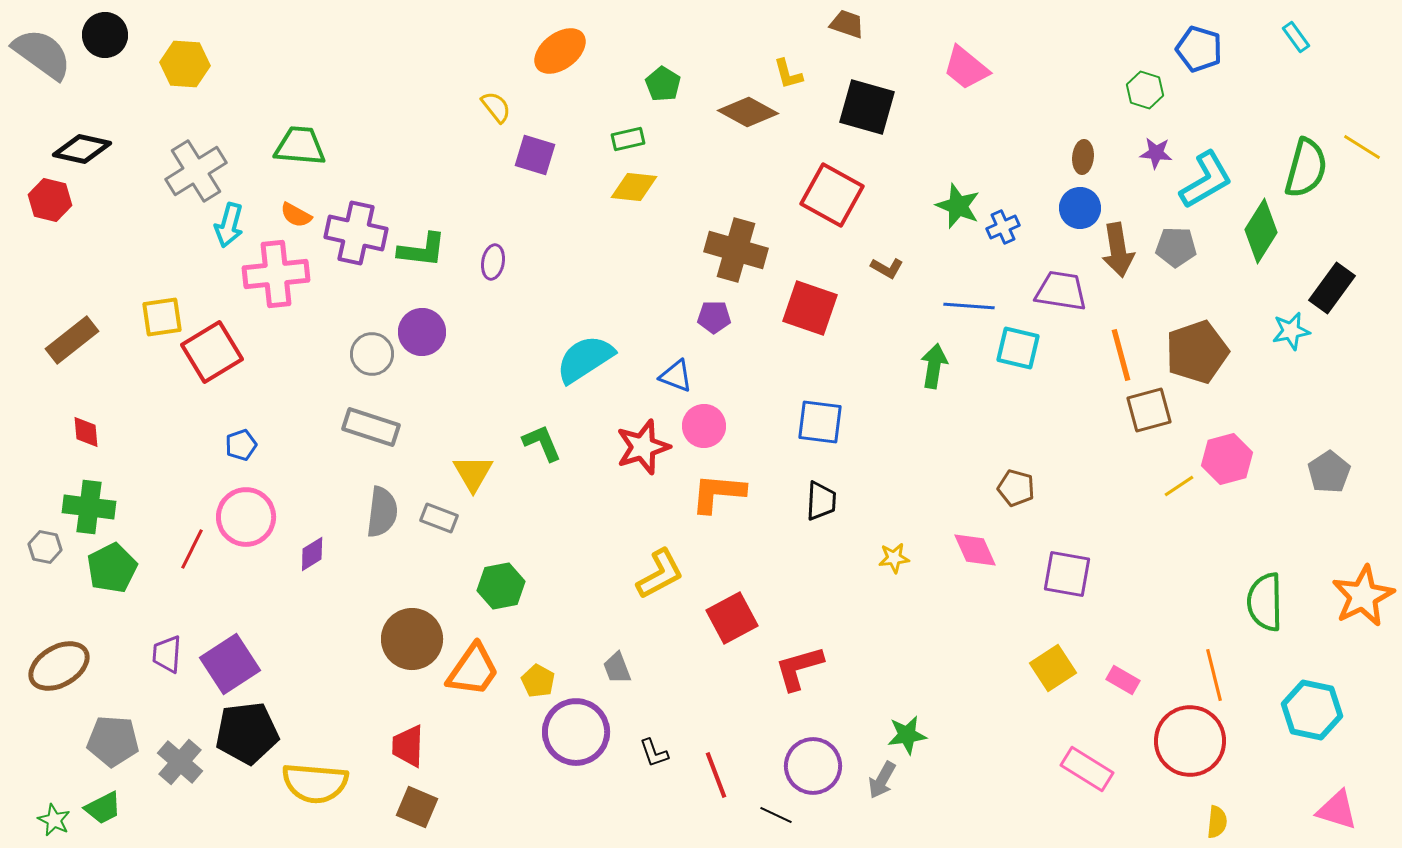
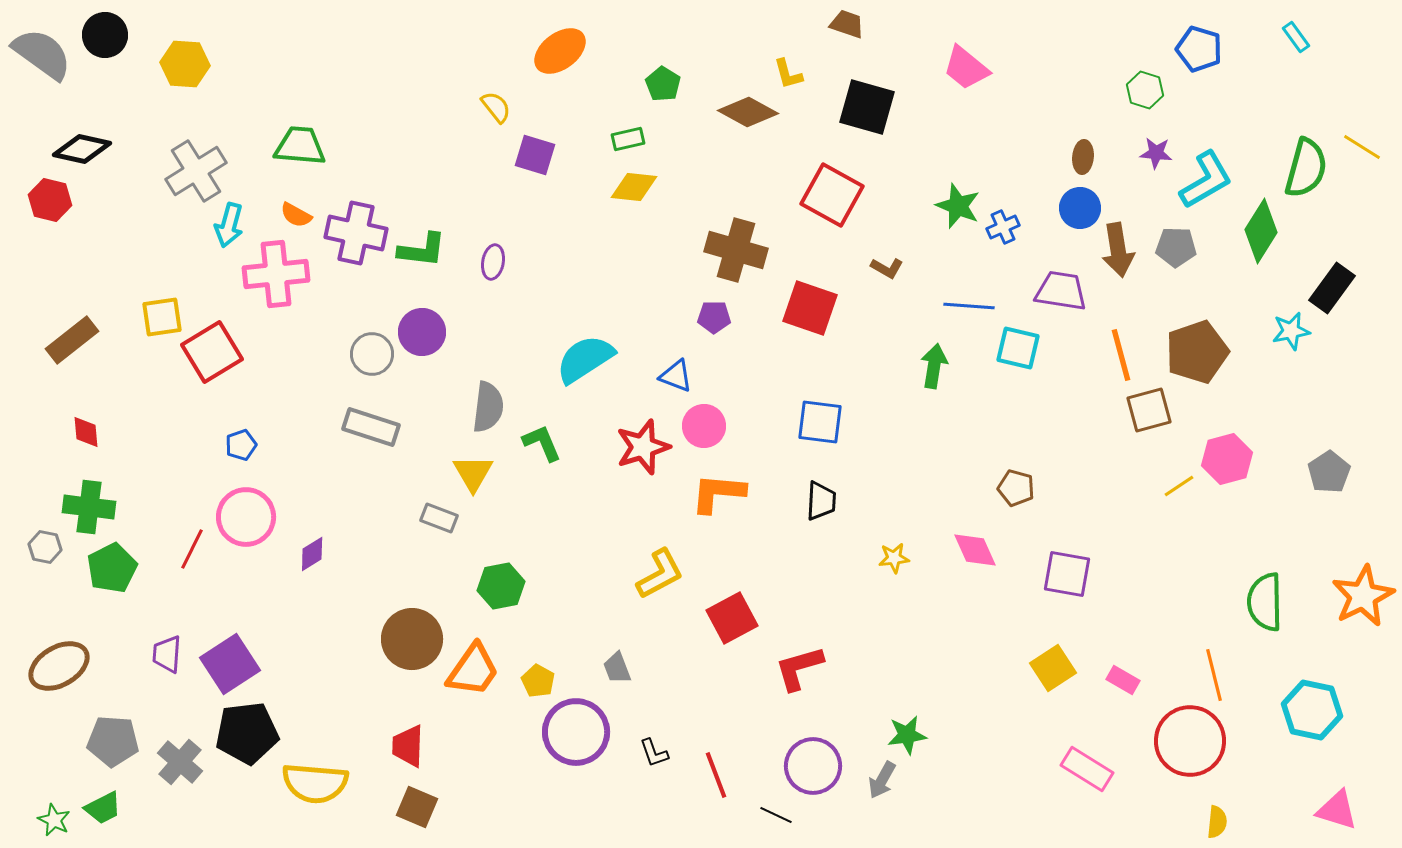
gray semicircle at (382, 512): moved 106 px right, 105 px up
